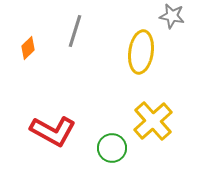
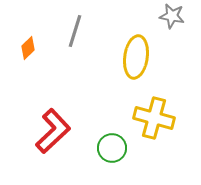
yellow ellipse: moved 5 px left, 5 px down
yellow cross: moved 1 px right, 3 px up; rotated 33 degrees counterclockwise
red L-shape: rotated 72 degrees counterclockwise
